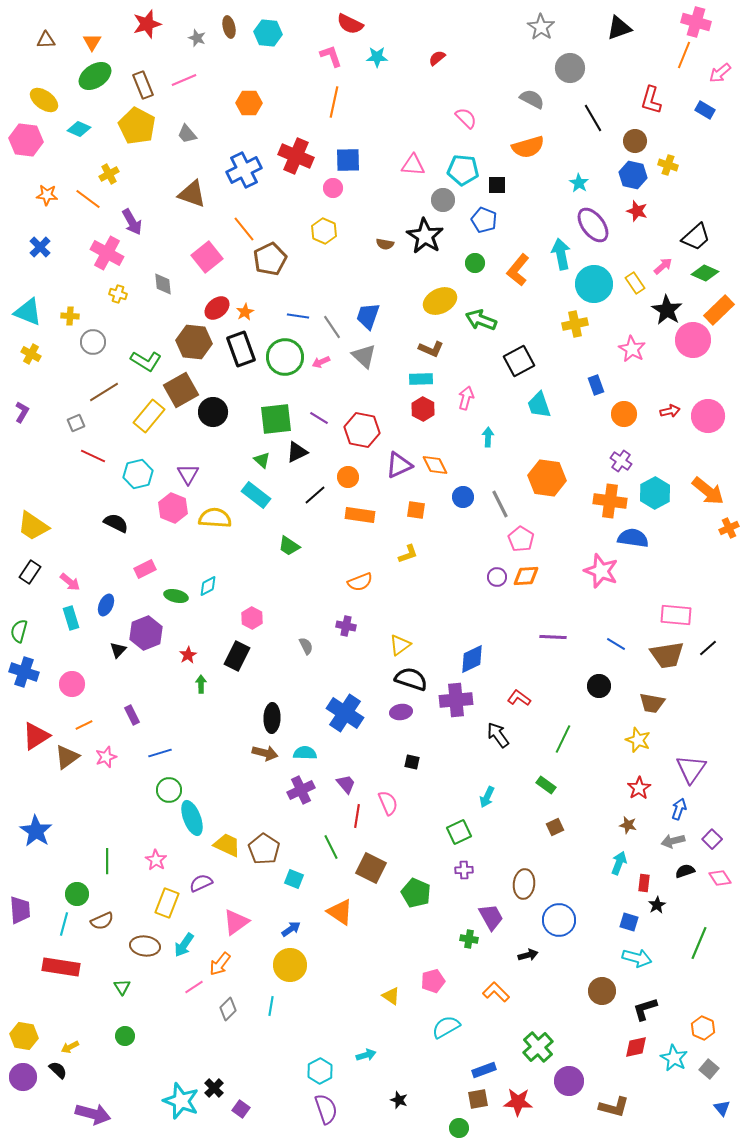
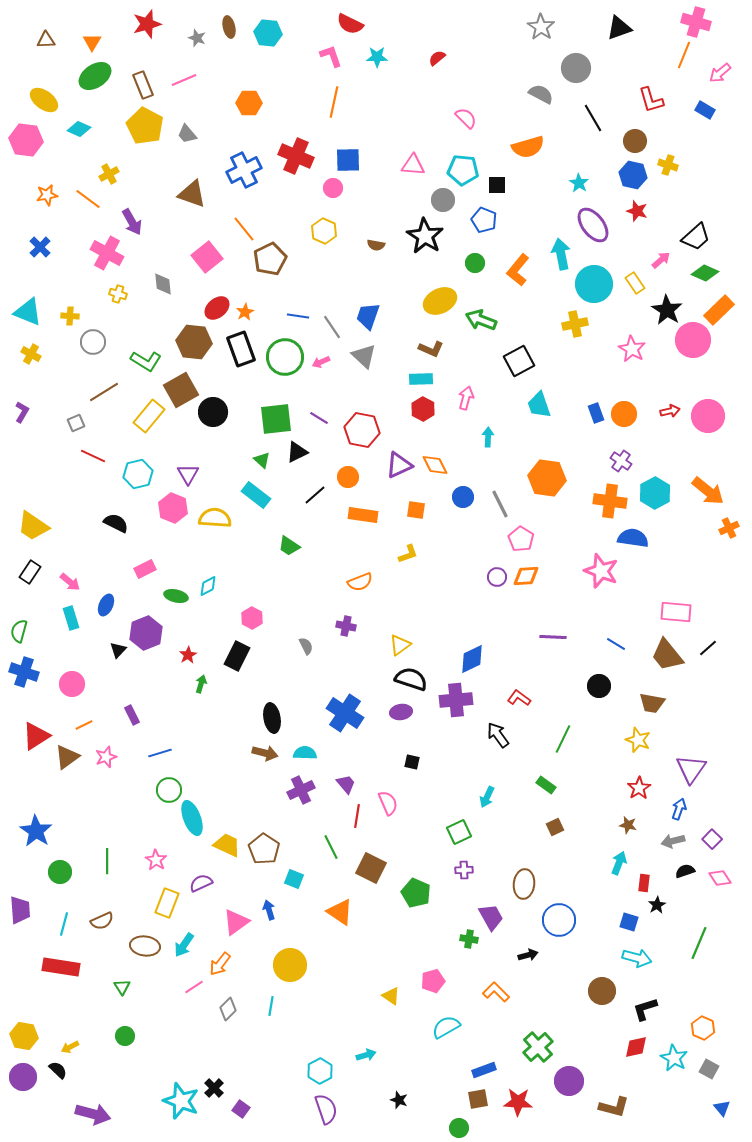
gray circle at (570, 68): moved 6 px right
gray semicircle at (532, 99): moved 9 px right, 5 px up
red L-shape at (651, 100): rotated 32 degrees counterclockwise
yellow pentagon at (137, 126): moved 8 px right
orange star at (47, 195): rotated 15 degrees counterclockwise
brown semicircle at (385, 244): moved 9 px left, 1 px down
pink arrow at (663, 266): moved 2 px left, 6 px up
blue rectangle at (596, 385): moved 28 px down
orange rectangle at (360, 515): moved 3 px right
pink rectangle at (676, 615): moved 3 px up
brown trapezoid at (667, 655): rotated 60 degrees clockwise
green arrow at (201, 684): rotated 18 degrees clockwise
black ellipse at (272, 718): rotated 12 degrees counterclockwise
green circle at (77, 894): moved 17 px left, 22 px up
blue arrow at (291, 929): moved 22 px left, 19 px up; rotated 72 degrees counterclockwise
gray square at (709, 1069): rotated 12 degrees counterclockwise
